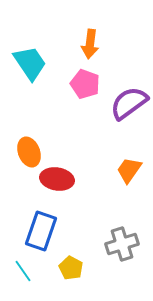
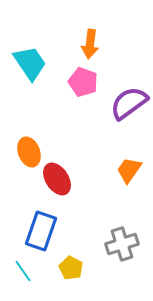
pink pentagon: moved 2 px left, 2 px up
red ellipse: rotated 48 degrees clockwise
